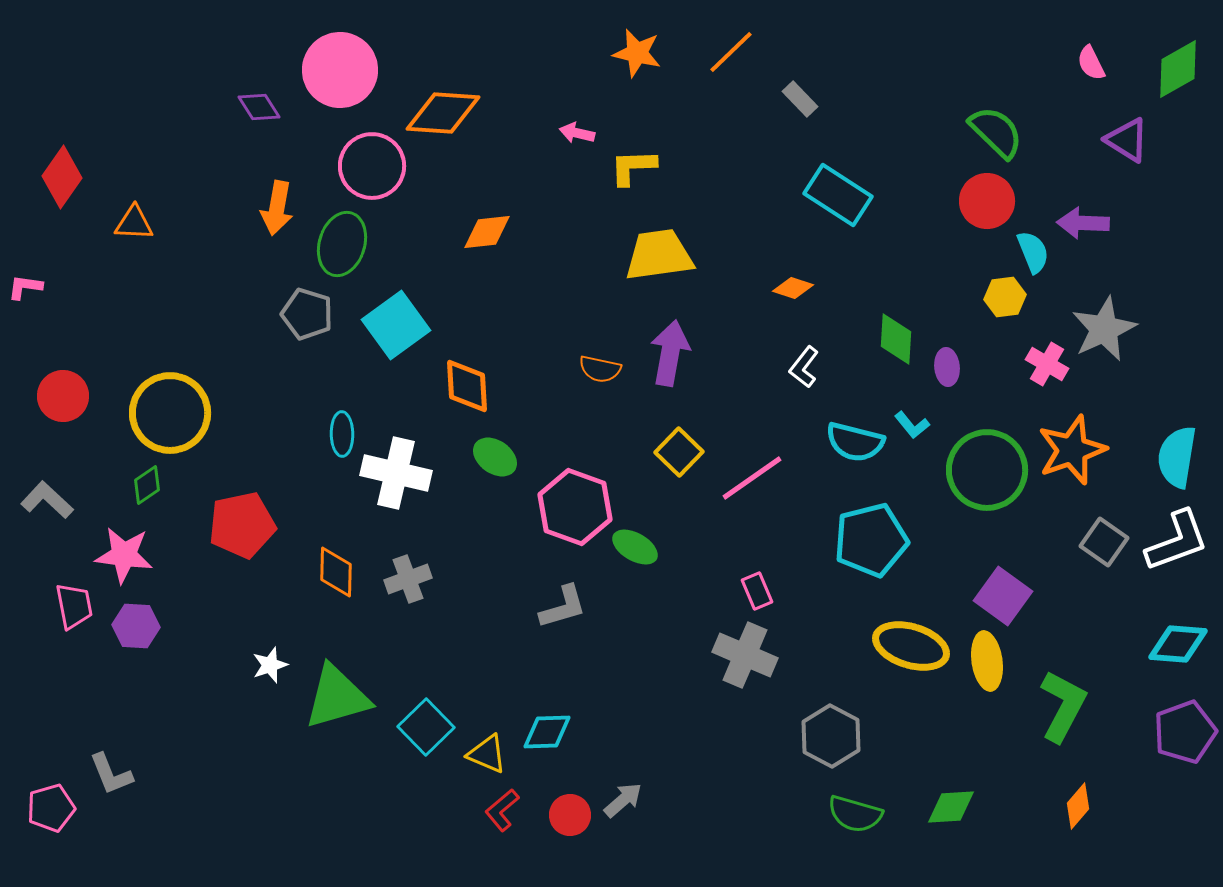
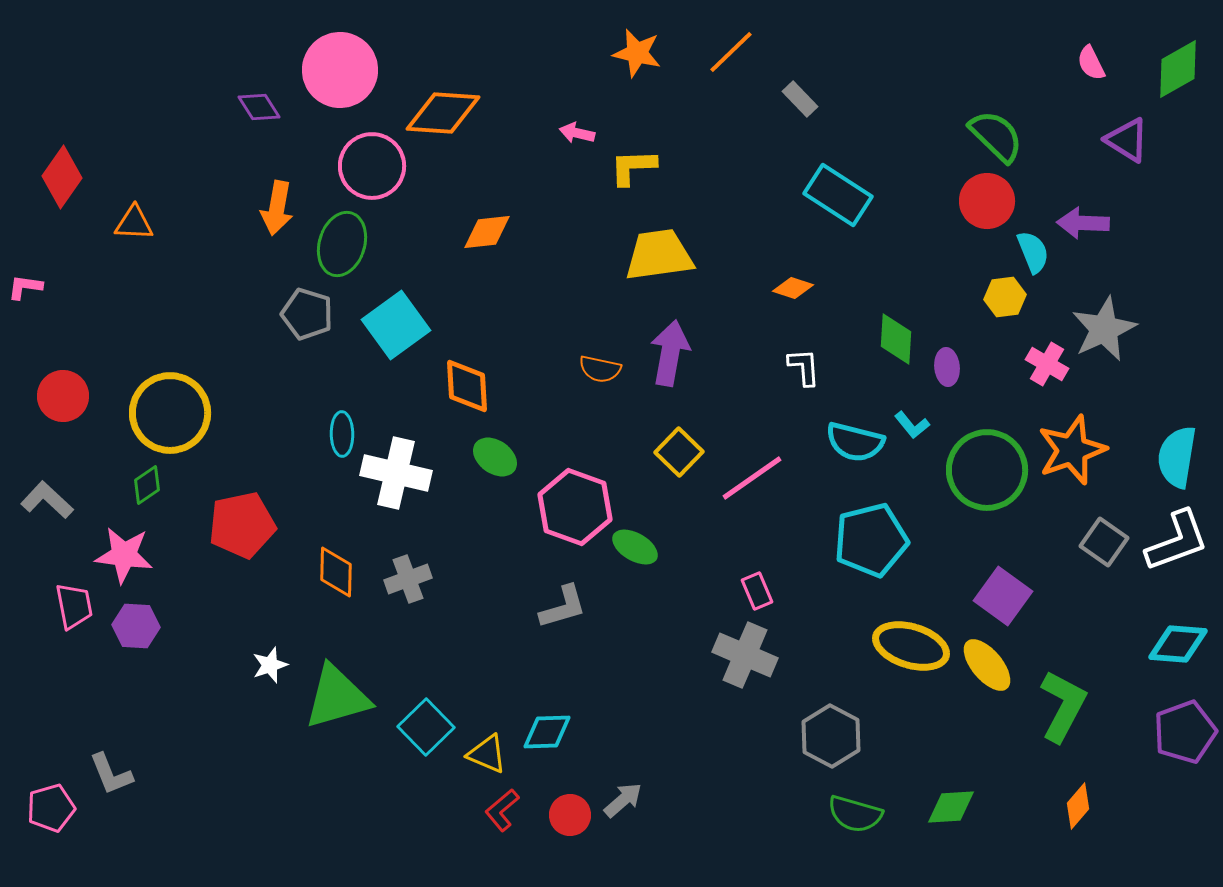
green semicircle at (996, 132): moved 4 px down
white L-shape at (804, 367): rotated 138 degrees clockwise
yellow ellipse at (987, 661): moved 4 px down; rotated 32 degrees counterclockwise
